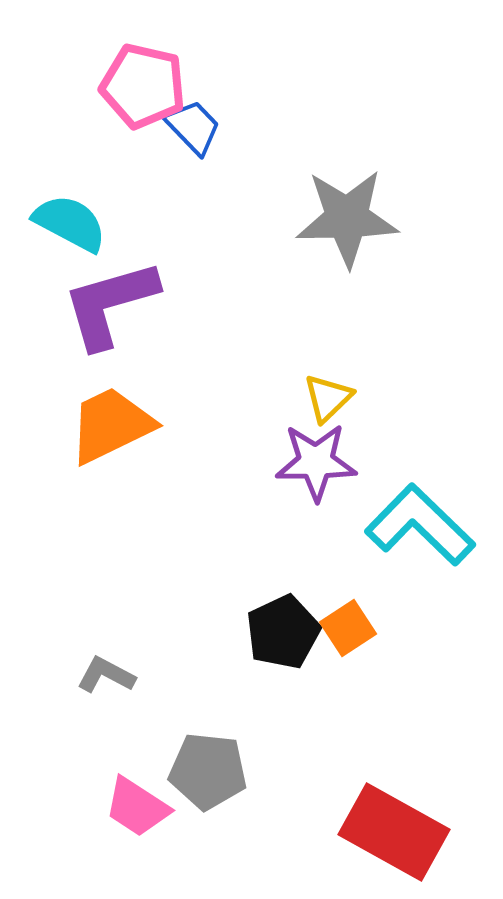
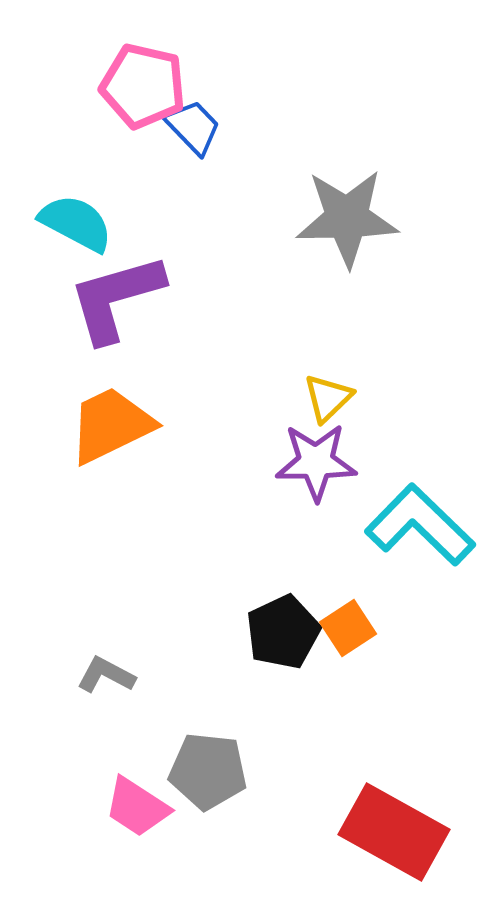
cyan semicircle: moved 6 px right
purple L-shape: moved 6 px right, 6 px up
